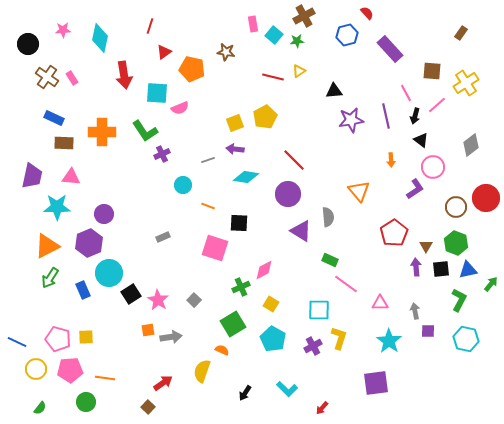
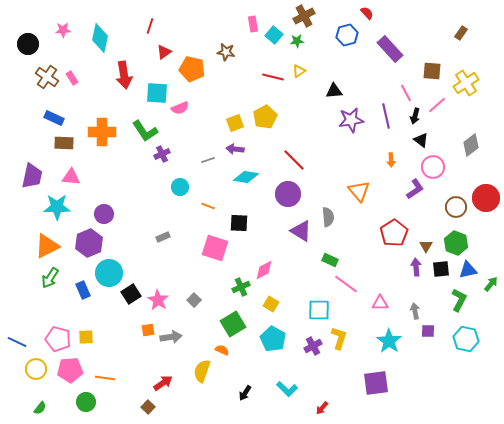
cyan circle at (183, 185): moved 3 px left, 2 px down
